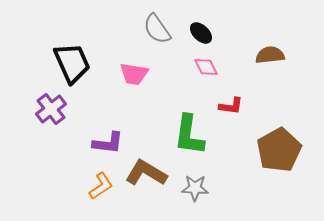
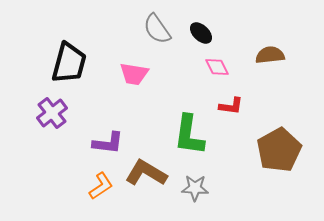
black trapezoid: moved 3 px left; rotated 39 degrees clockwise
pink diamond: moved 11 px right
purple cross: moved 1 px right, 4 px down
